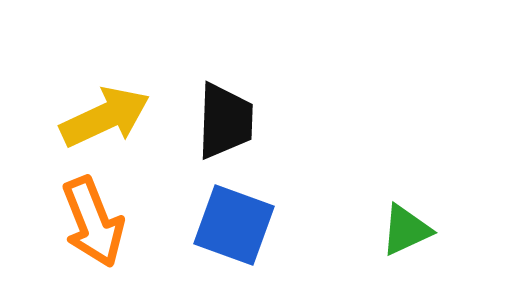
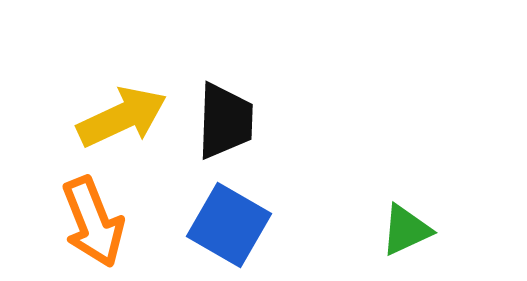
yellow arrow: moved 17 px right
blue square: moved 5 px left; rotated 10 degrees clockwise
